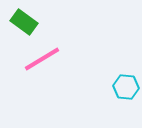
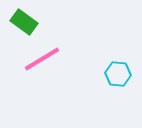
cyan hexagon: moved 8 px left, 13 px up
